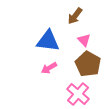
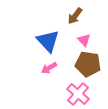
blue triangle: rotated 40 degrees clockwise
brown pentagon: rotated 20 degrees counterclockwise
